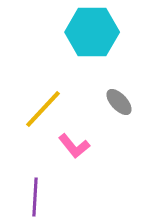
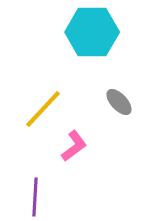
pink L-shape: rotated 88 degrees counterclockwise
